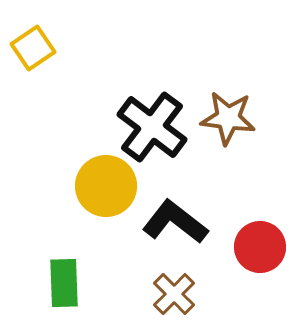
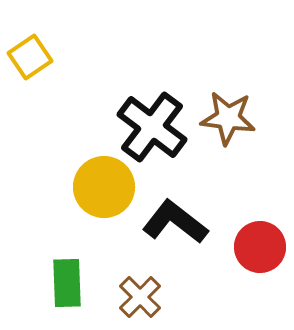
yellow square: moved 3 px left, 9 px down
yellow circle: moved 2 px left, 1 px down
green rectangle: moved 3 px right
brown cross: moved 34 px left, 3 px down
